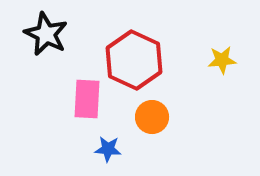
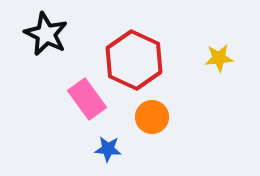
yellow star: moved 3 px left, 2 px up
pink rectangle: rotated 39 degrees counterclockwise
